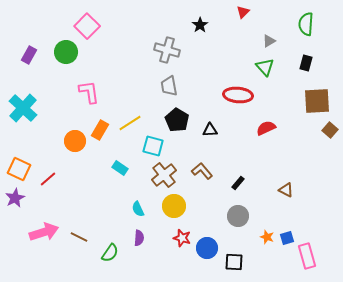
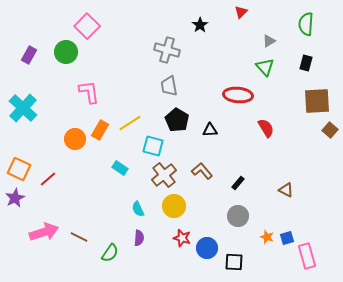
red triangle at (243, 12): moved 2 px left
red semicircle at (266, 128): rotated 84 degrees clockwise
orange circle at (75, 141): moved 2 px up
